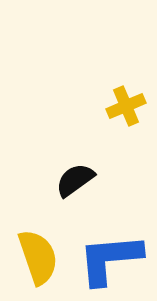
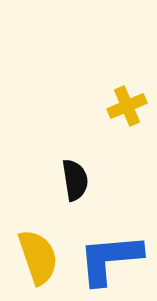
yellow cross: moved 1 px right
black semicircle: rotated 117 degrees clockwise
